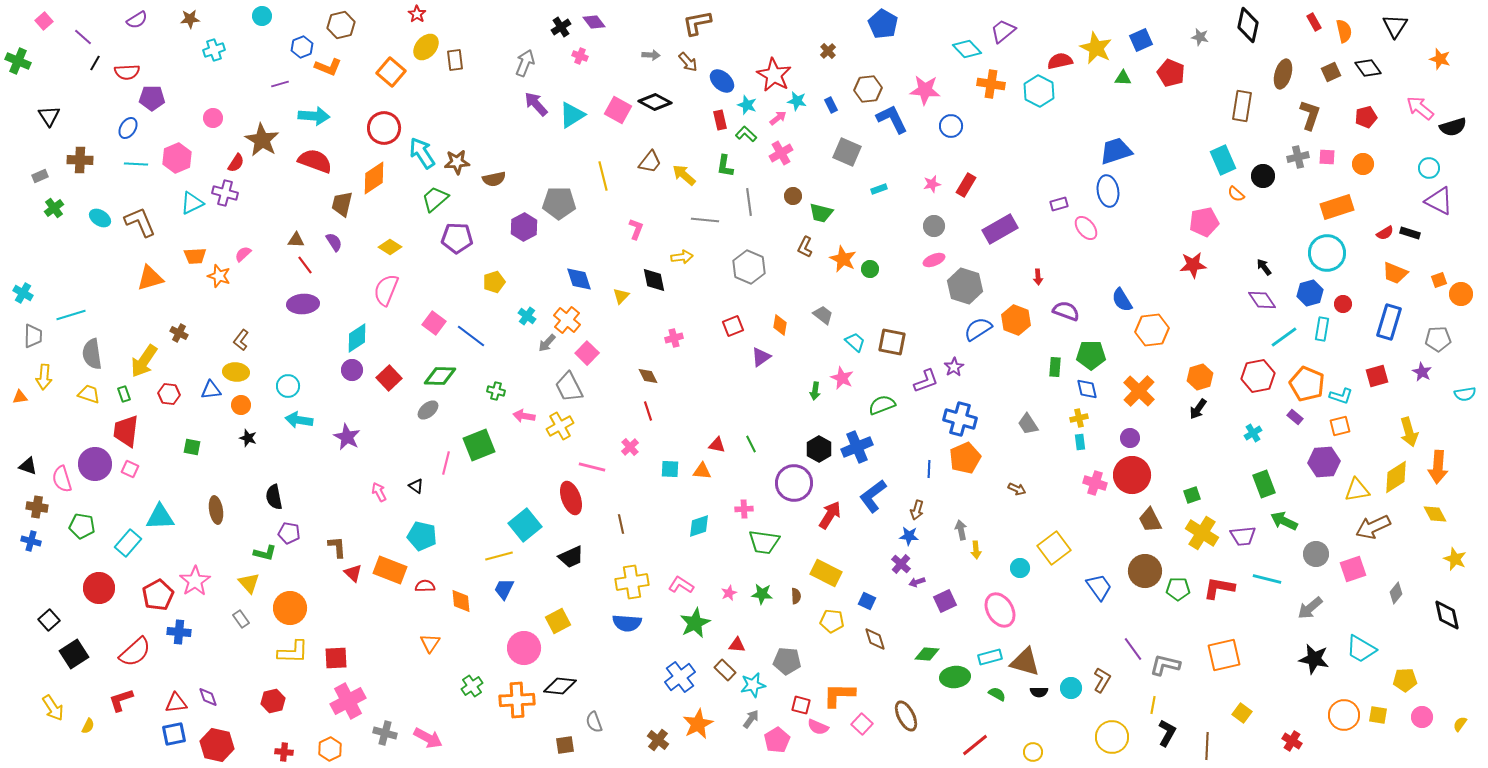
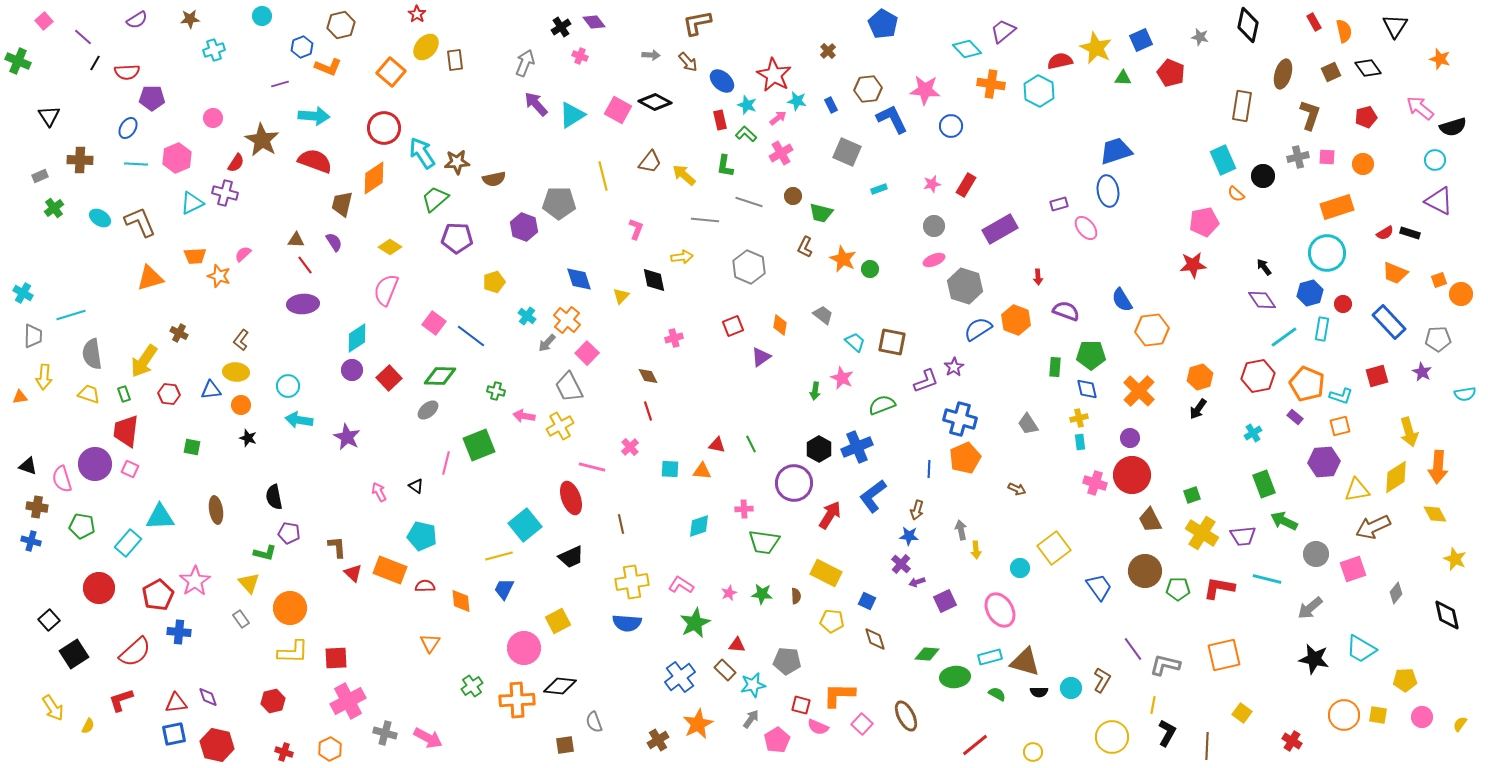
cyan circle at (1429, 168): moved 6 px right, 8 px up
gray line at (749, 202): rotated 64 degrees counterclockwise
purple hexagon at (524, 227): rotated 12 degrees counterclockwise
blue rectangle at (1389, 322): rotated 60 degrees counterclockwise
brown cross at (658, 740): rotated 20 degrees clockwise
red cross at (284, 752): rotated 12 degrees clockwise
